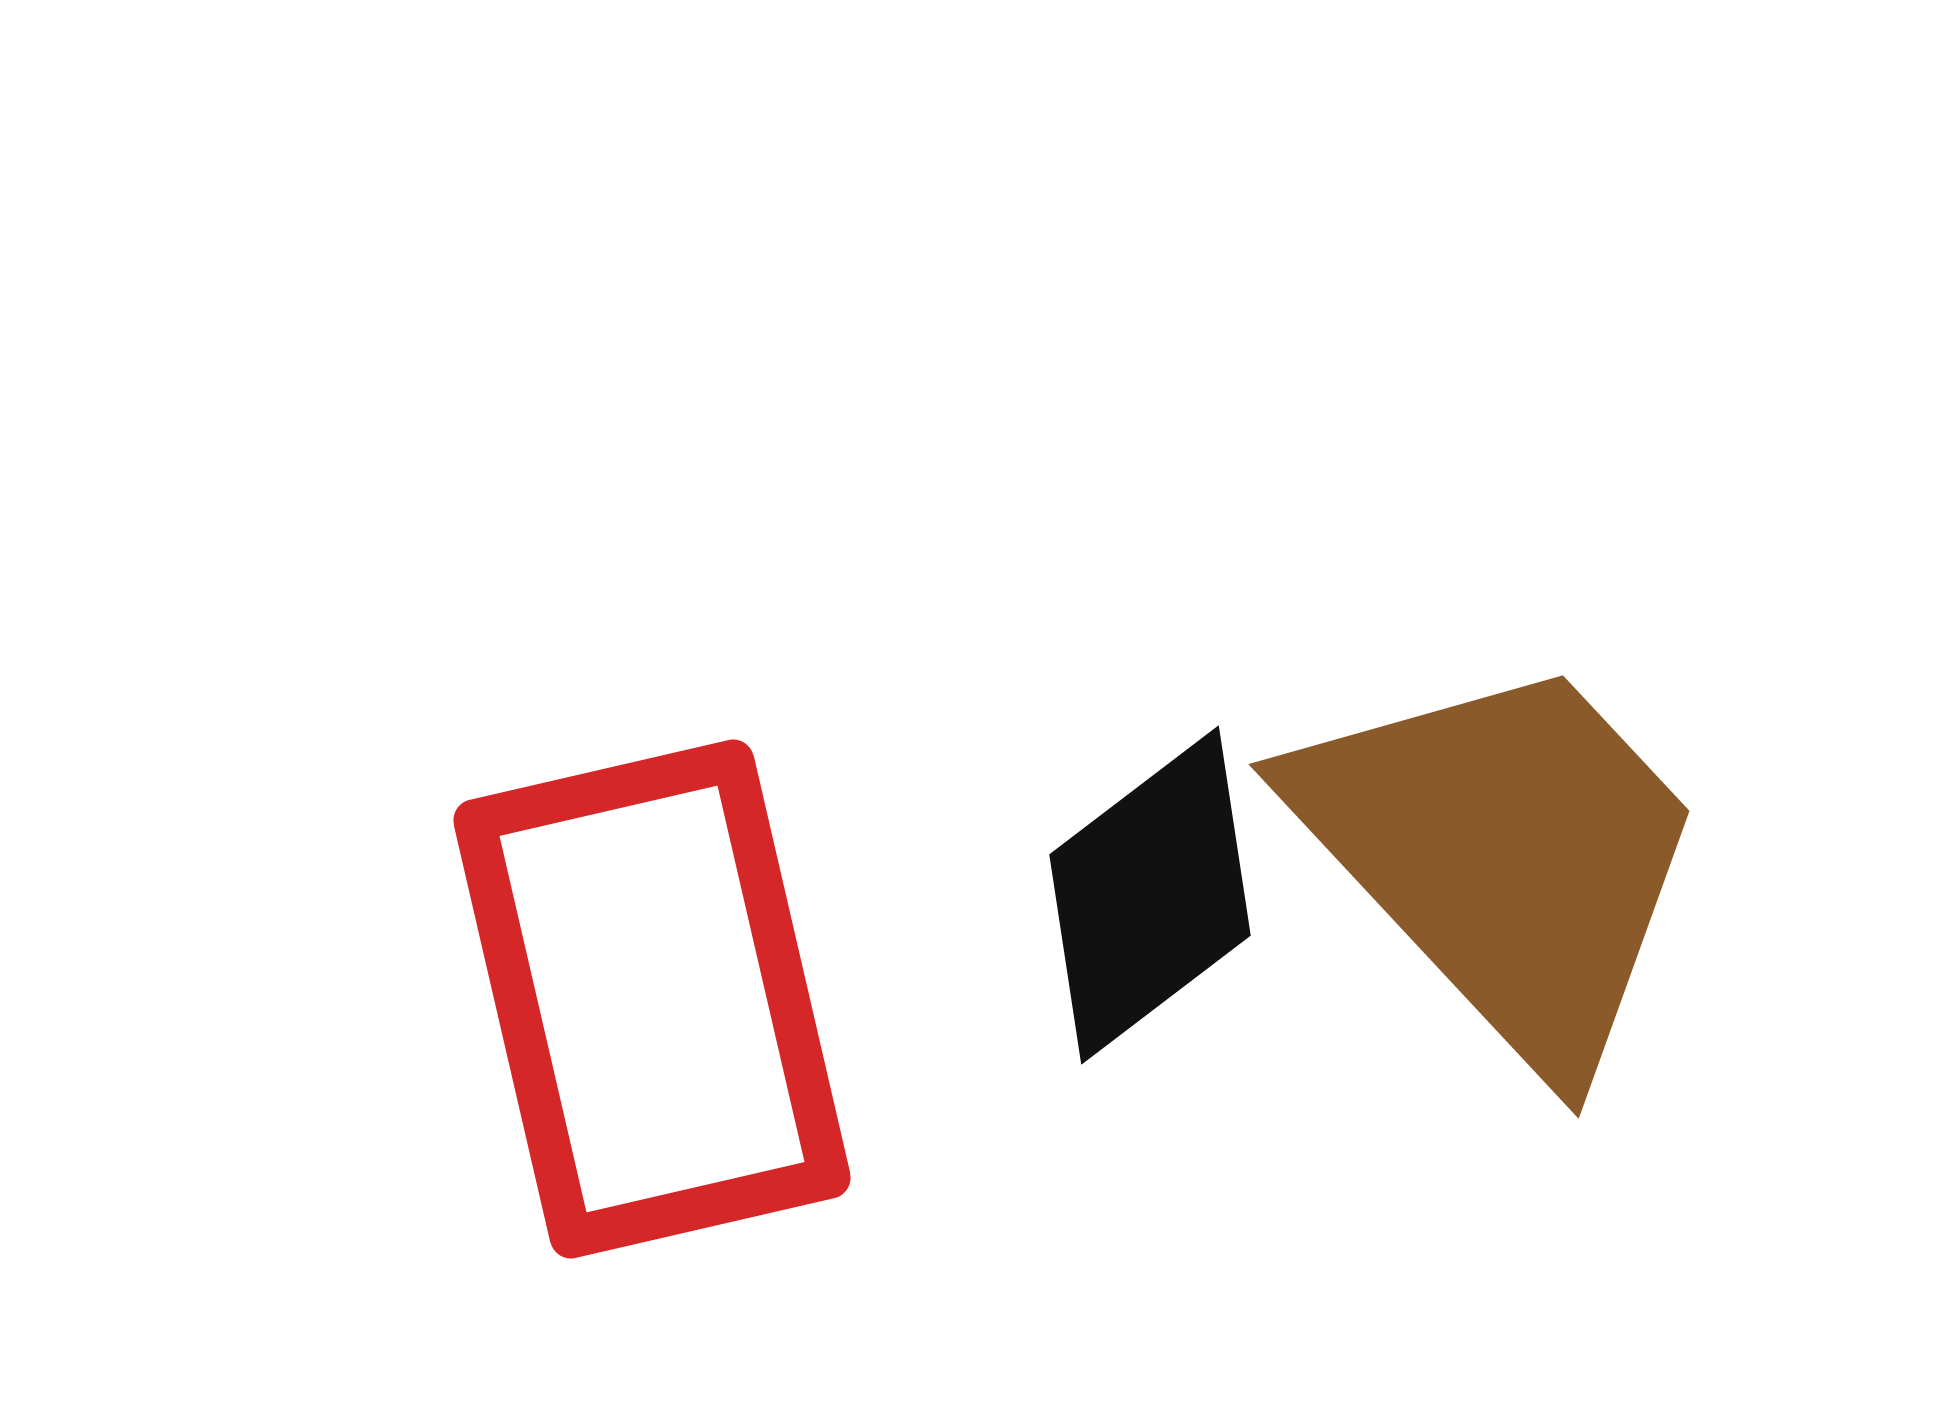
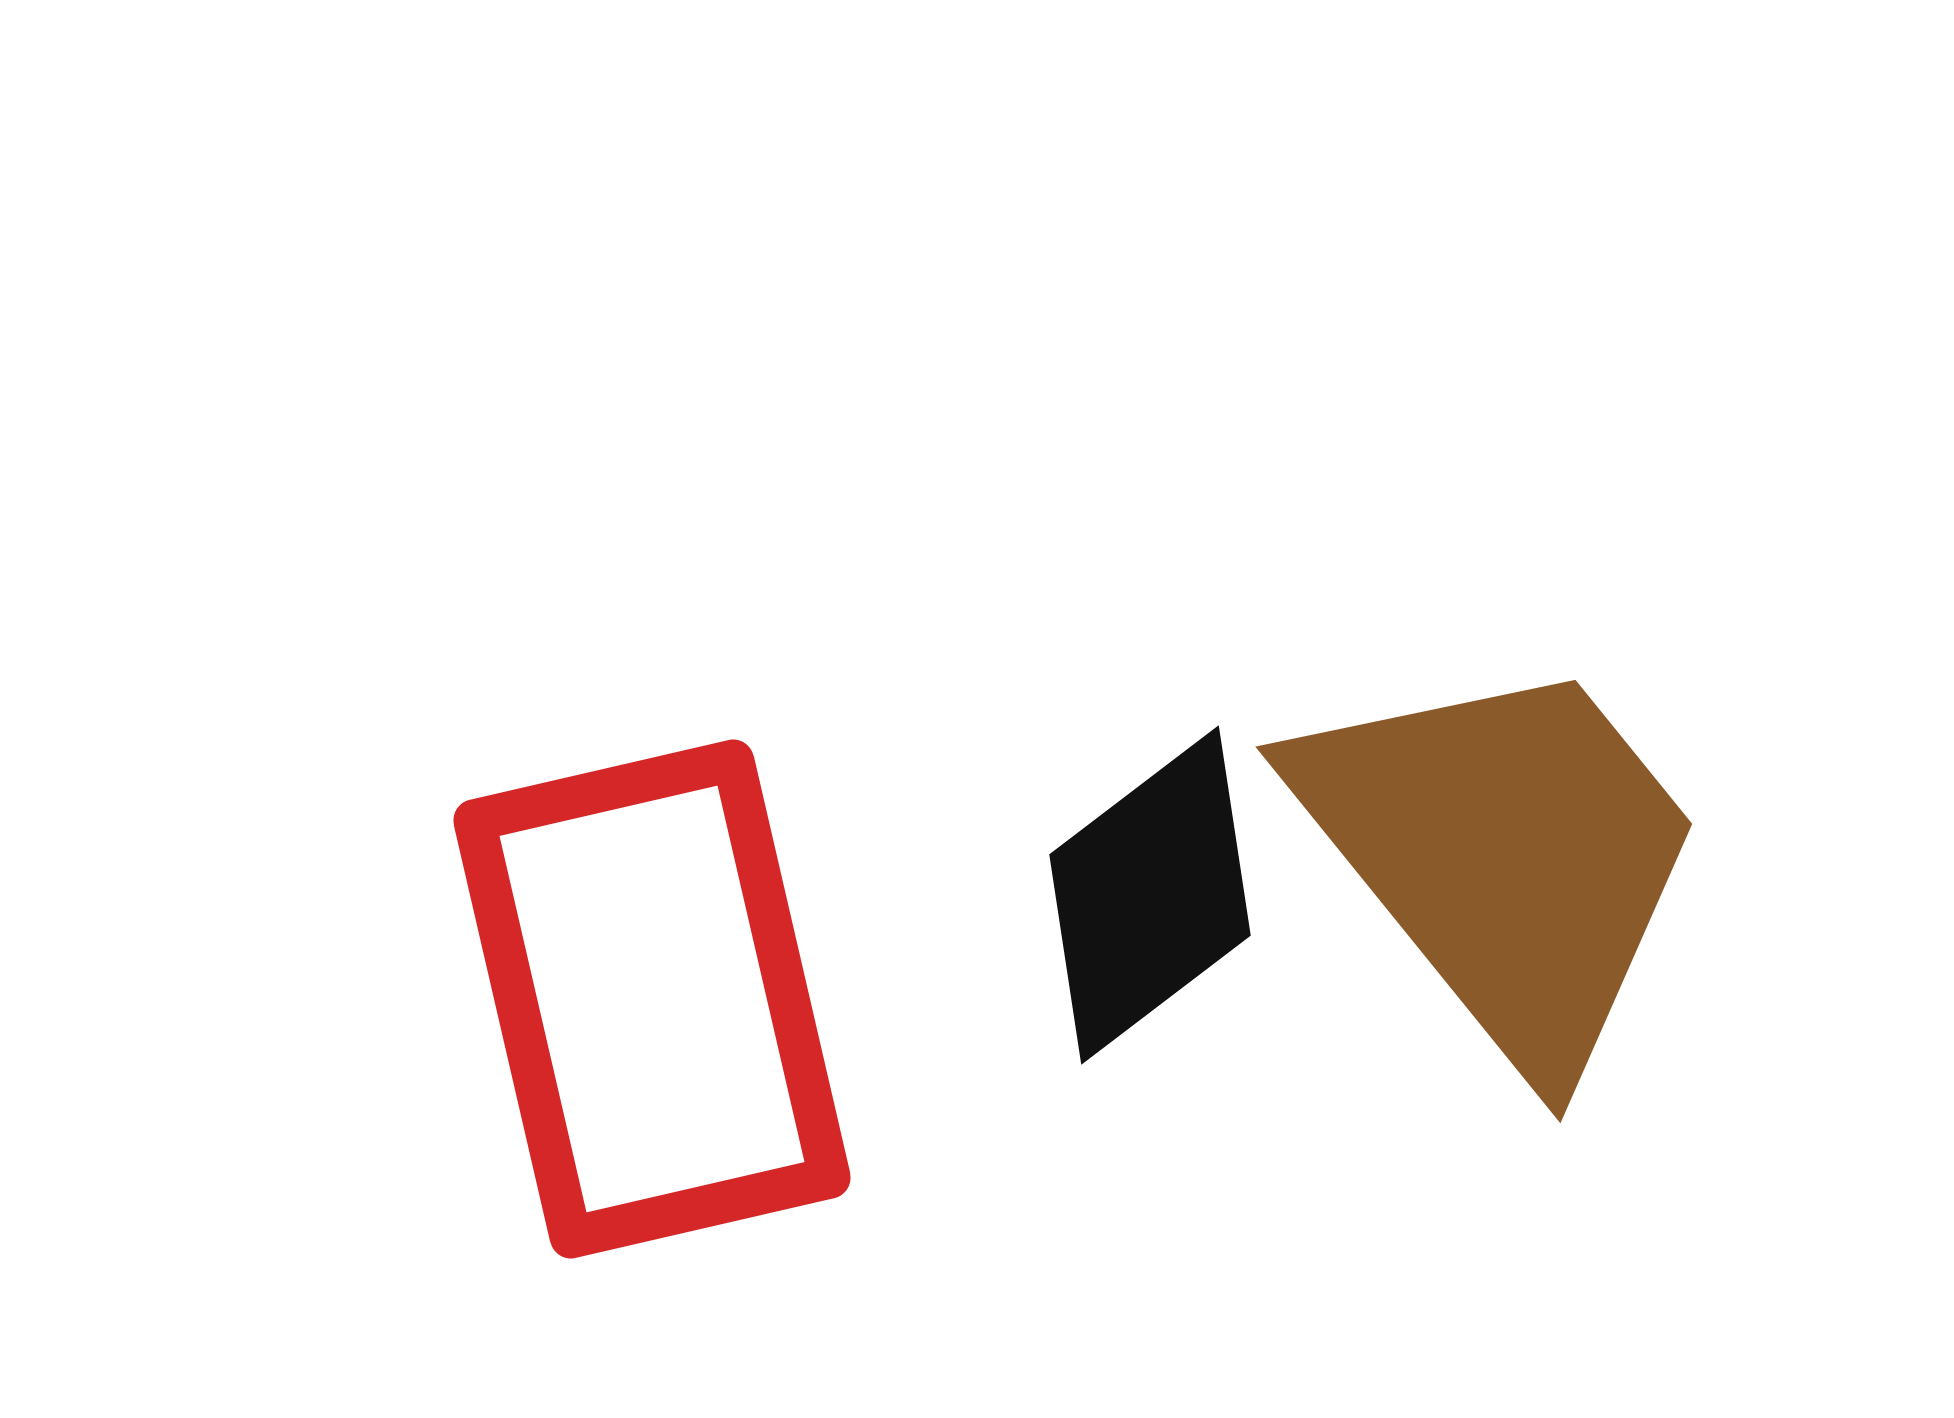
brown trapezoid: rotated 4 degrees clockwise
